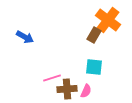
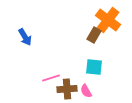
blue arrow: rotated 30 degrees clockwise
pink line: moved 1 px left
pink semicircle: rotated 128 degrees clockwise
